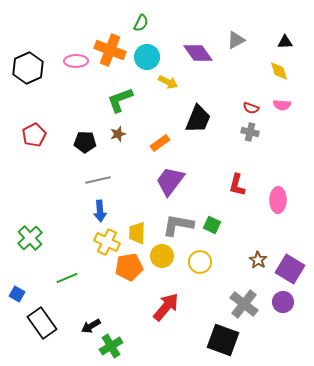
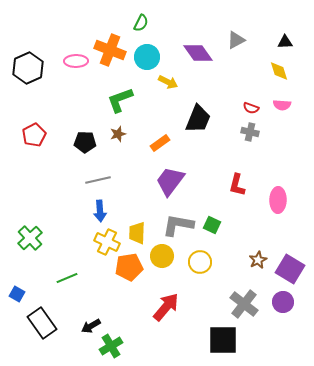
brown star at (258, 260): rotated 12 degrees clockwise
black square at (223, 340): rotated 20 degrees counterclockwise
